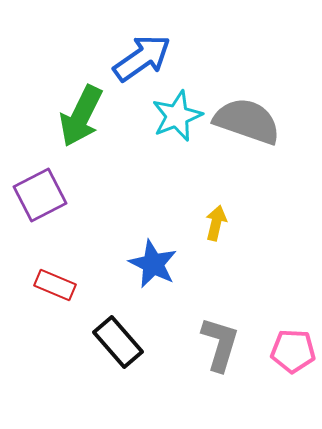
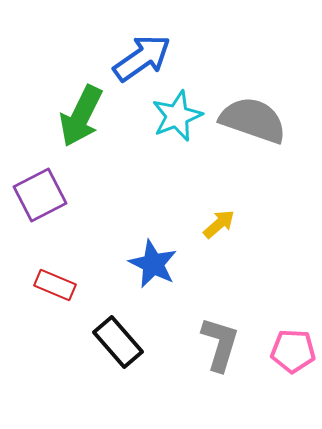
gray semicircle: moved 6 px right, 1 px up
yellow arrow: moved 3 px right, 1 px down; rotated 36 degrees clockwise
